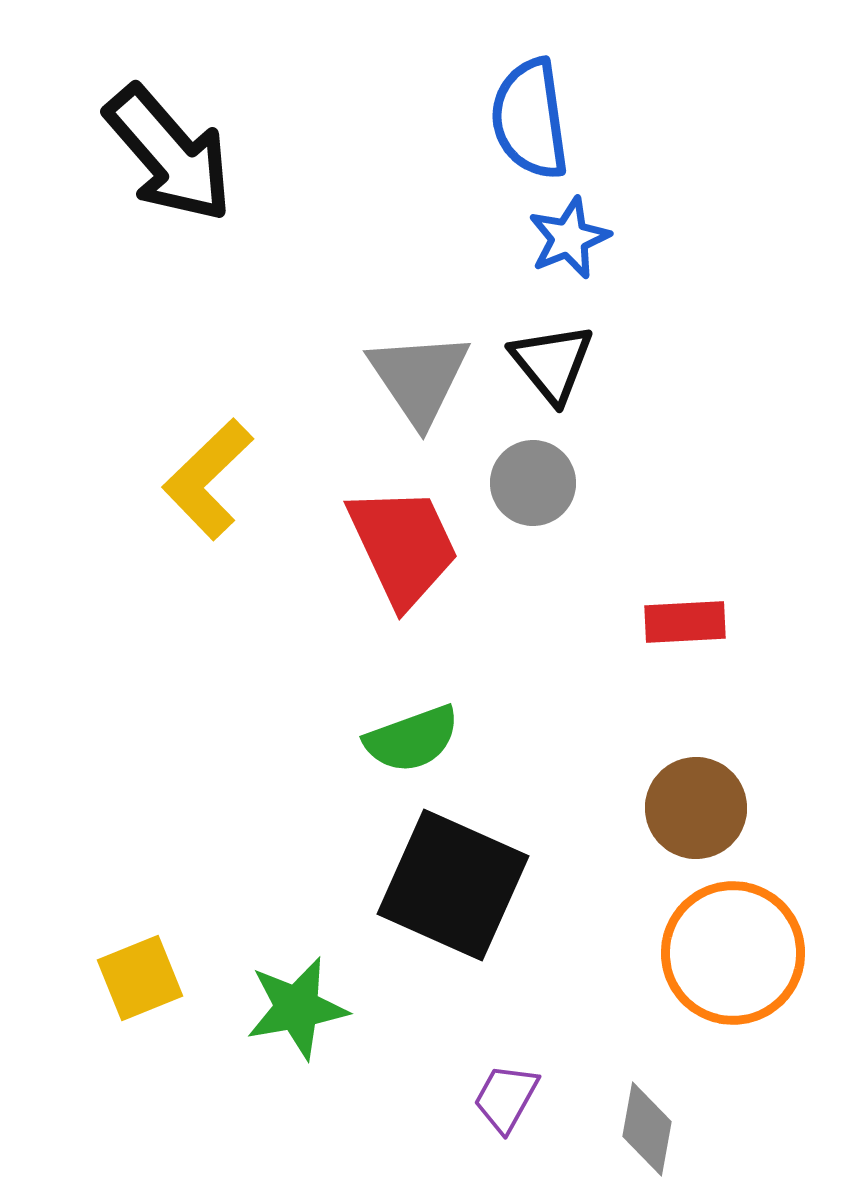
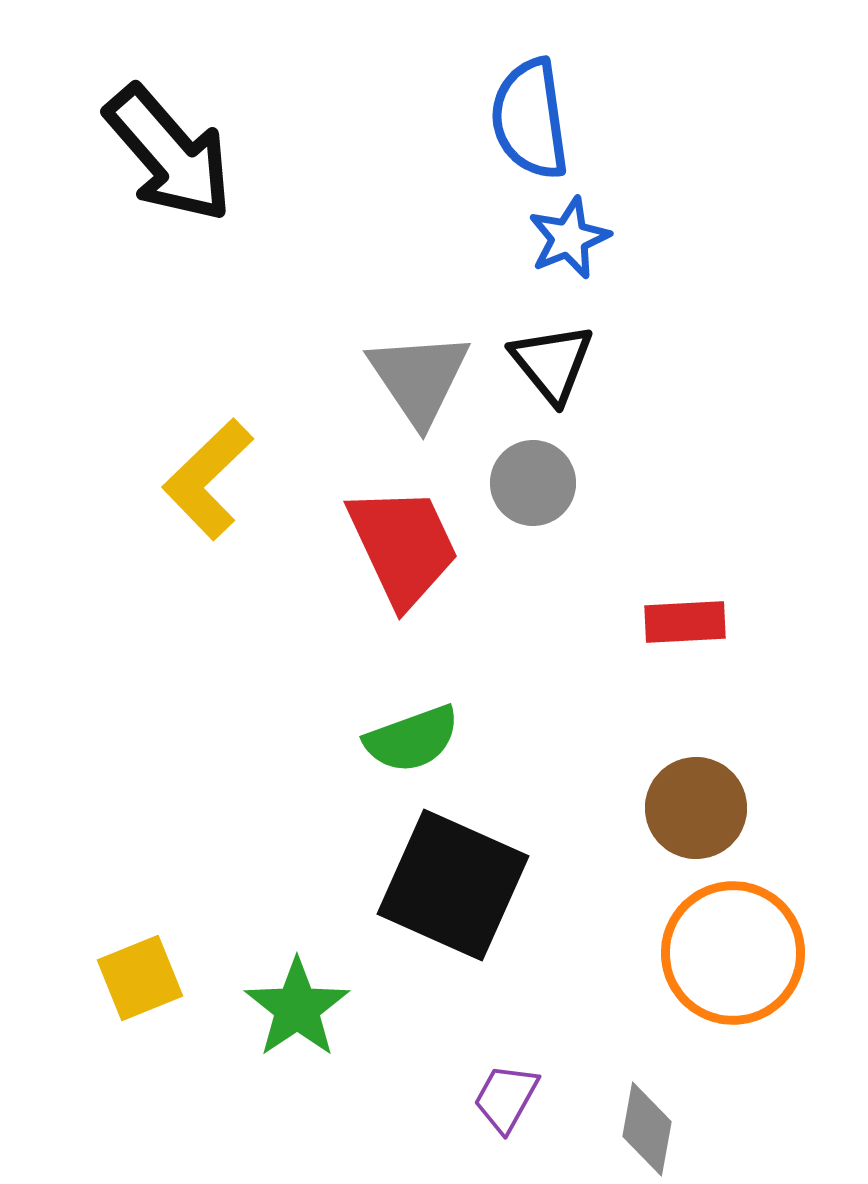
green star: rotated 24 degrees counterclockwise
